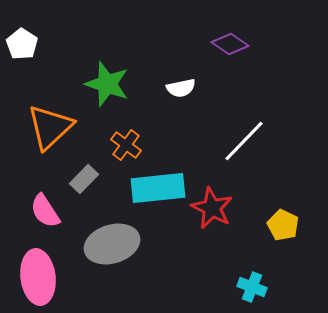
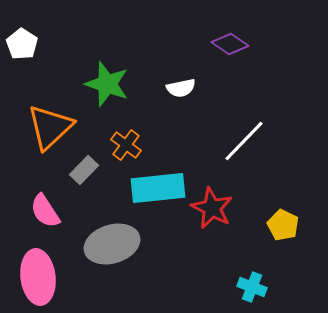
gray rectangle: moved 9 px up
